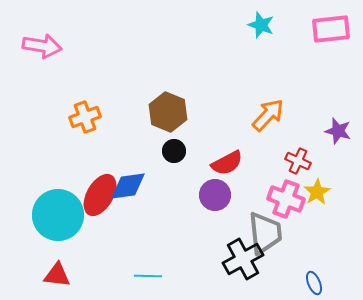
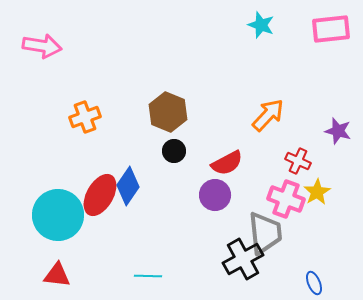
blue diamond: rotated 48 degrees counterclockwise
